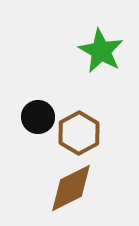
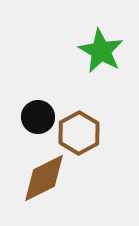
brown diamond: moved 27 px left, 10 px up
